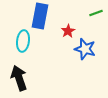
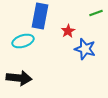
cyan ellipse: rotated 65 degrees clockwise
black arrow: rotated 115 degrees clockwise
